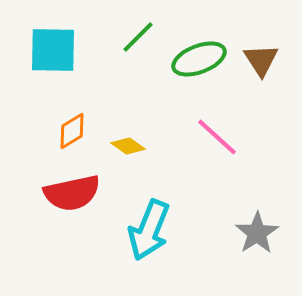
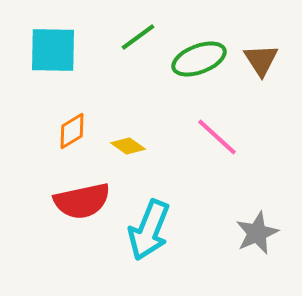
green line: rotated 9 degrees clockwise
red semicircle: moved 10 px right, 8 px down
gray star: rotated 9 degrees clockwise
